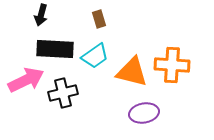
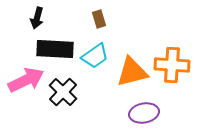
black arrow: moved 4 px left, 3 px down
orange triangle: rotated 28 degrees counterclockwise
black cross: moved 1 px up; rotated 32 degrees counterclockwise
